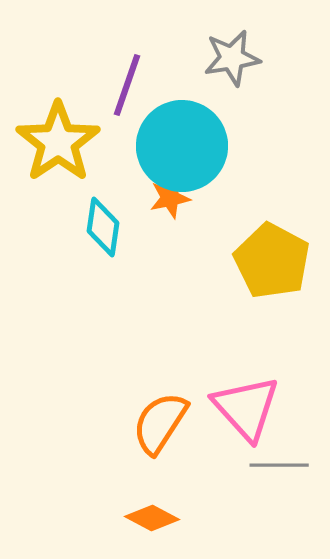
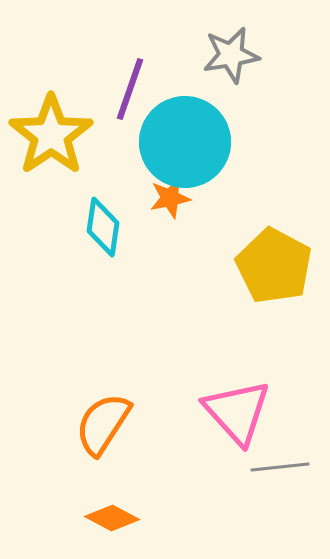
gray star: moved 1 px left, 3 px up
purple line: moved 3 px right, 4 px down
yellow star: moved 7 px left, 7 px up
cyan circle: moved 3 px right, 4 px up
yellow pentagon: moved 2 px right, 5 px down
pink triangle: moved 9 px left, 4 px down
orange semicircle: moved 57 px left, 1 px down
gray line: moved 1 px right, 2 px down; rotated 6 degrees counterclockwise
orange diamond: moved 40 px left
